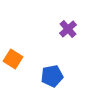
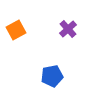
orange square: moved 3 px right, 29 px up; rotated 30 degrees clockwise
